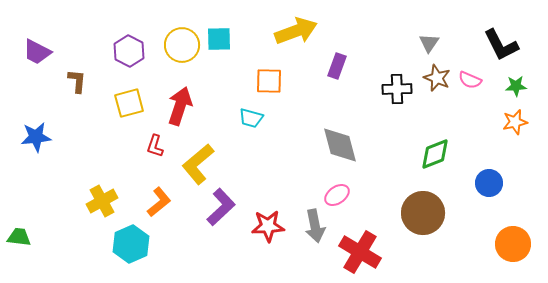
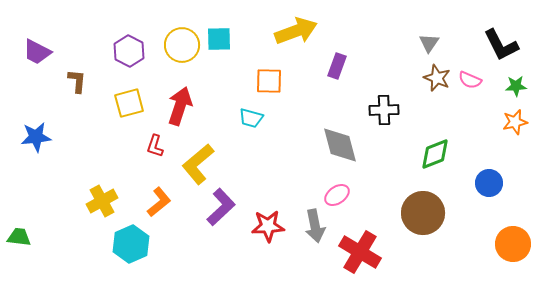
black cross: moved 13 px left, 21 px down
